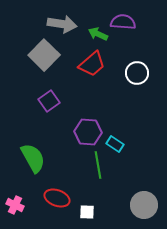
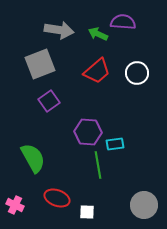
gray arrow: moved 3 px left, 6 px down
gray square: moved 4 px left, 9 px down; rotated 24 degrees clockwise
red trapezoid: moved 5 px right, 7 px down
cyan rectangle: rotated 42 degrees counterclockwise
